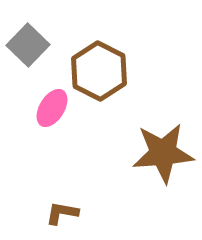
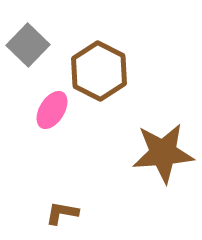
pink ellipse: moved 2 px down
